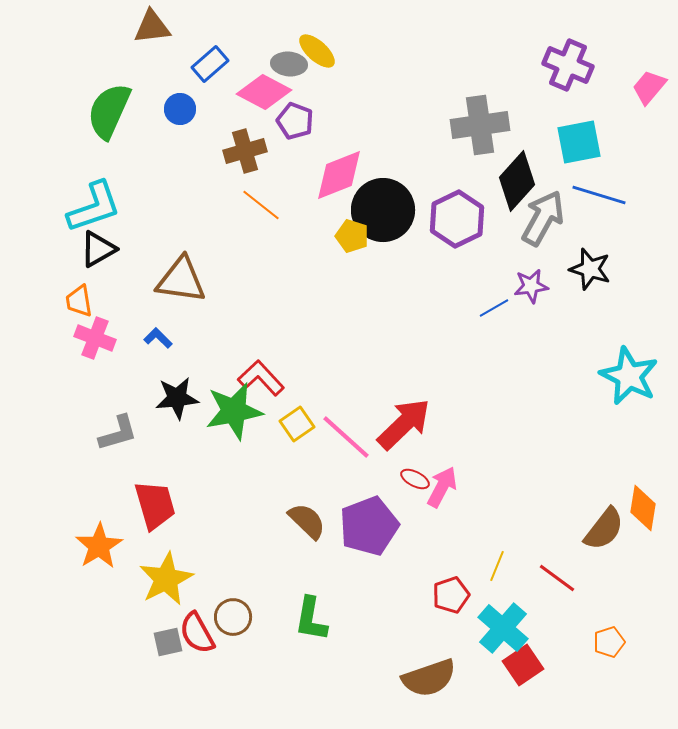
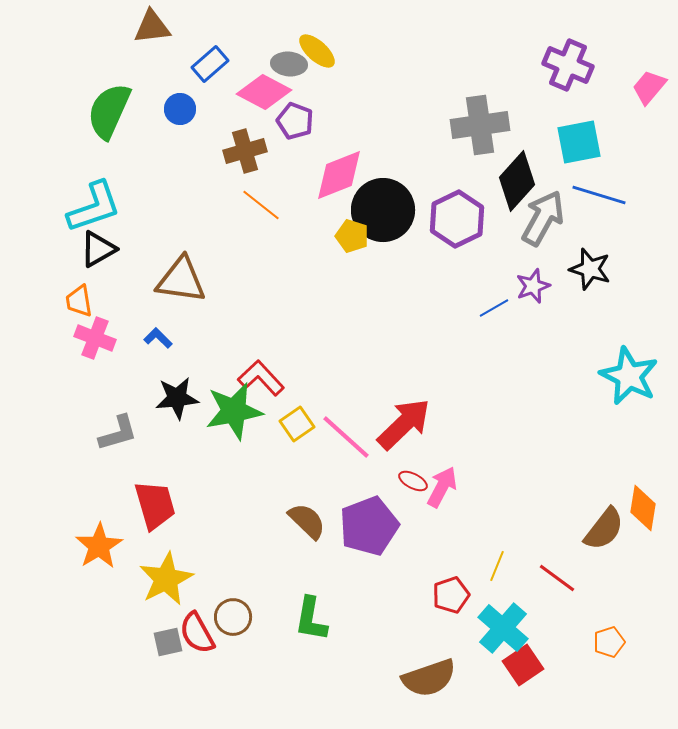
purple star at (531, 286): moved 2 px right; rotated 12 degrees counterclockwise
red ellipse at (415, 479): moved 2 px left, 2 px down
